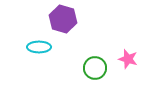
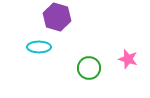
purple hexagon: moved 6 px left, 2 px up
green circle: moved 6 px left
